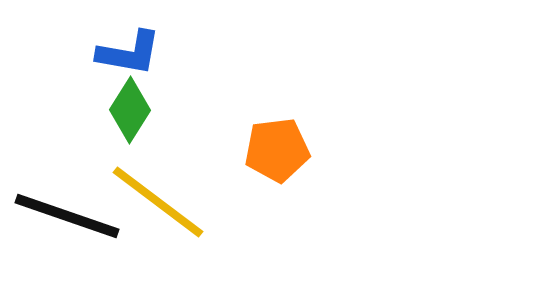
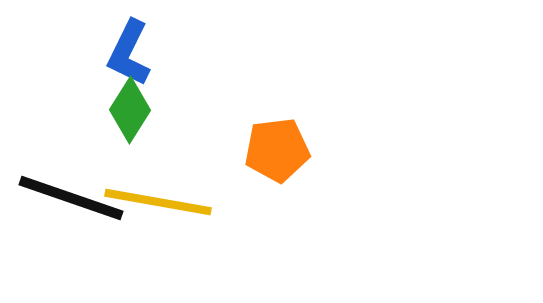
blue L-shape: rotated 106 degrees clockwise
yellow line: rotated 27 degrees counterclockwise
black line: moved 4 px right, 18 px up
